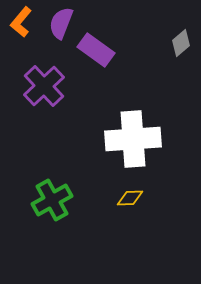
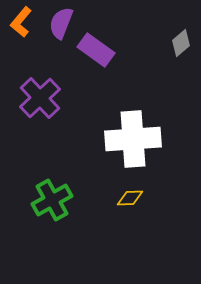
purple cross: moved 4 px left, 12 px down
